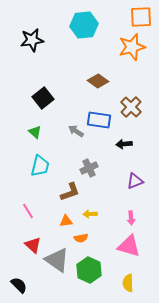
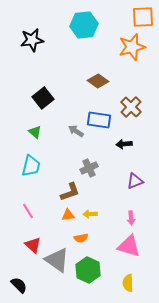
orange square: moved 2 px right
cyan trapezoid: moved 9 px left
orange triangle: moved 2 px right, 6 px up
green hexagon: moved 1 px left
